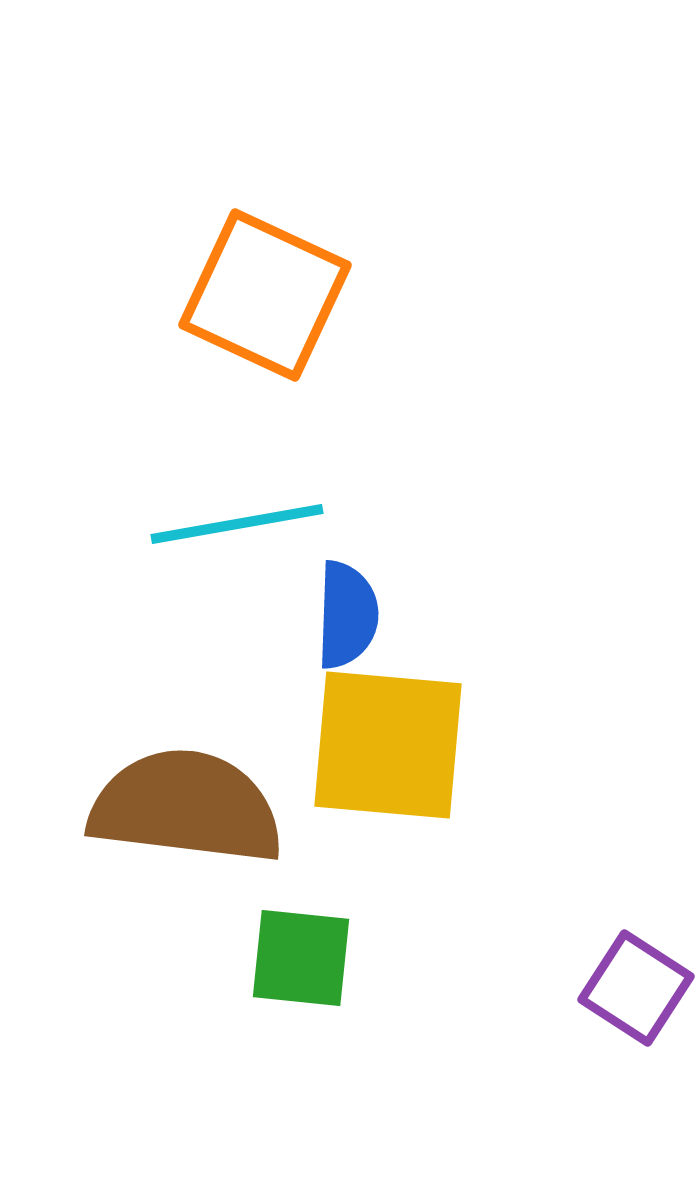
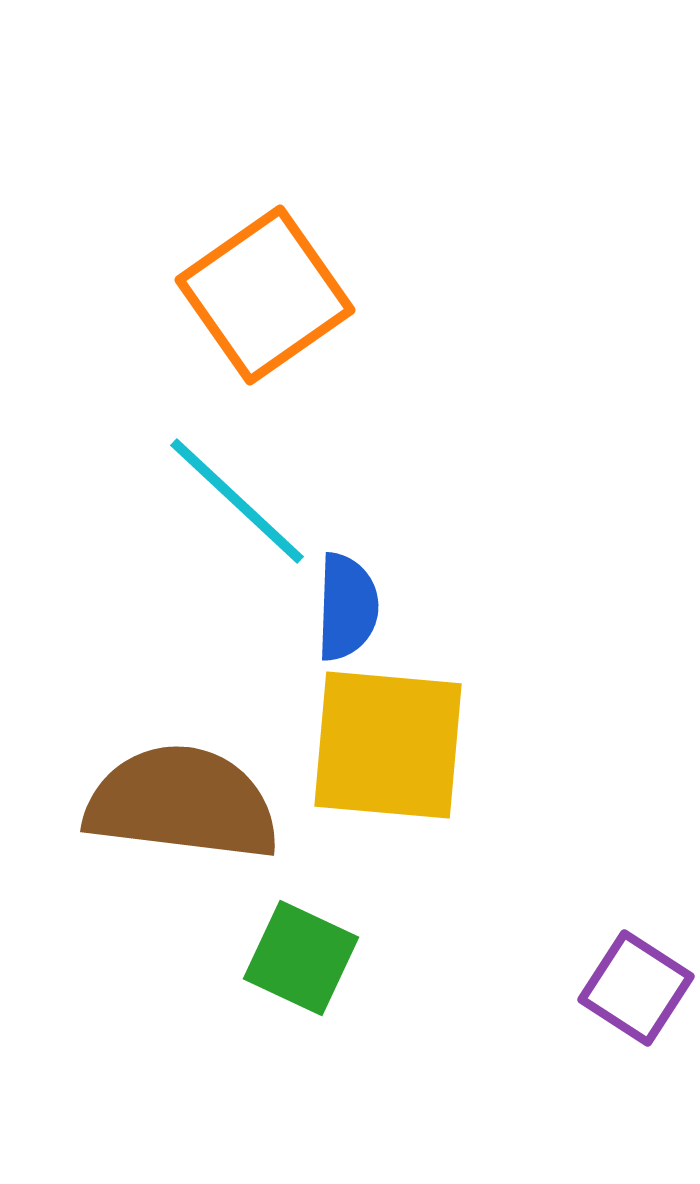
orange square: rotated 30 degrees clockwise
cyan line: moved 23 px up; rotated 53 degrees clockwise
blue semicircle: moved 8 px up
brown semicircle: moved 4 px left, 4 px up
green square: rotated 19 degrees clockwise
